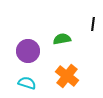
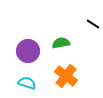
black line: rotated 64 degrees counterclockwise
green semicircle: moved 1 px left, 4 px down
orange cross: moved 1 px left
